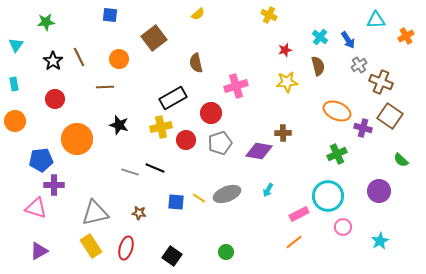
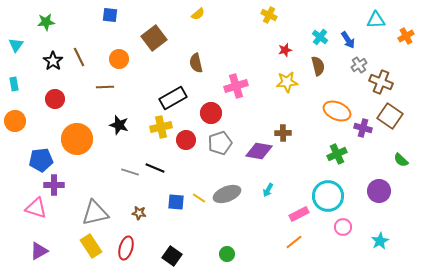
green circle at (226, 252): moved 1 px right, 2 px down
